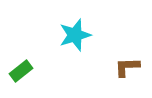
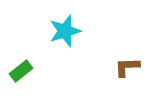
cyan star: moved 10 px left, 4 px up
